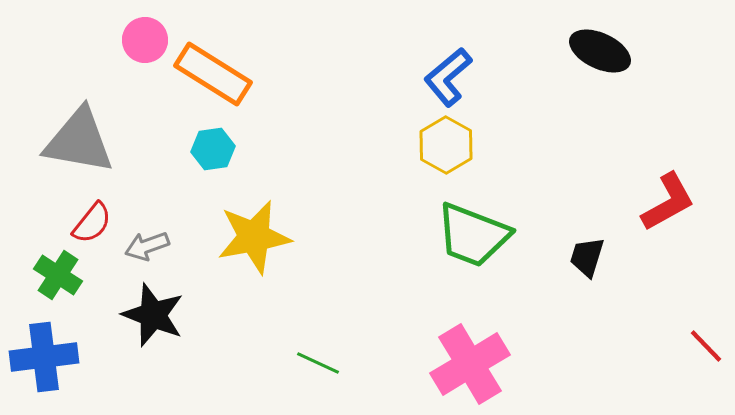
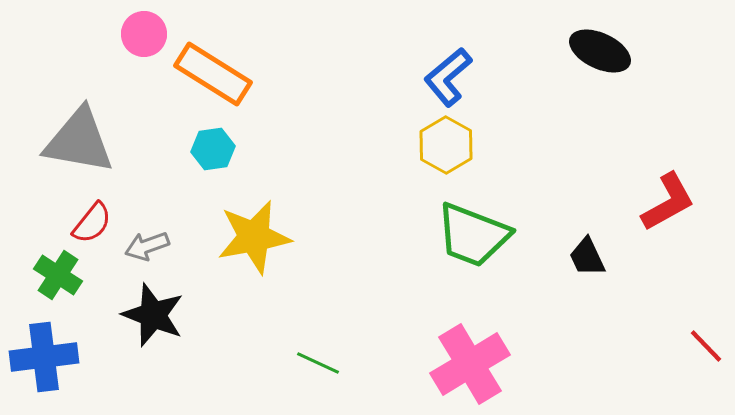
pink circle: moved 1 px left, 6 px up
black trapezoid: rotated 42 degrees counterclockwise
